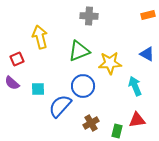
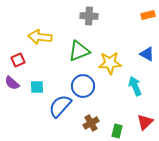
yellow arrow: rotated 70 degrees counterclockwise
red square: moved 1 px right, 1 px down
cyan square: moved 1 px left, 2 px up
red triangle: moved 8 px right, 2 px down; rotated 36 degrees counterclockwise
